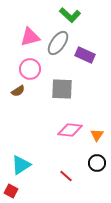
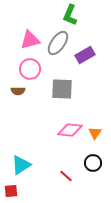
green L-shape: rotated 70 degrees clockwise
pink triangle: moved 3 px down
purple rectangle: rotated 54 degrees counterclockwise
brown semicircle: rotated 32 degrees clockwise
orange triangle: moved 2 px left, 2 px up
black circle: moved 4 px left
red square: rotated 32 degrees counterclockwise
